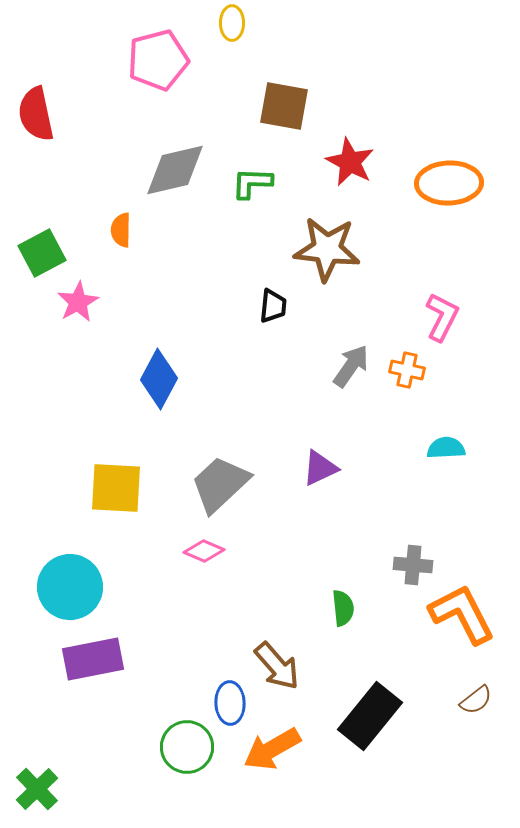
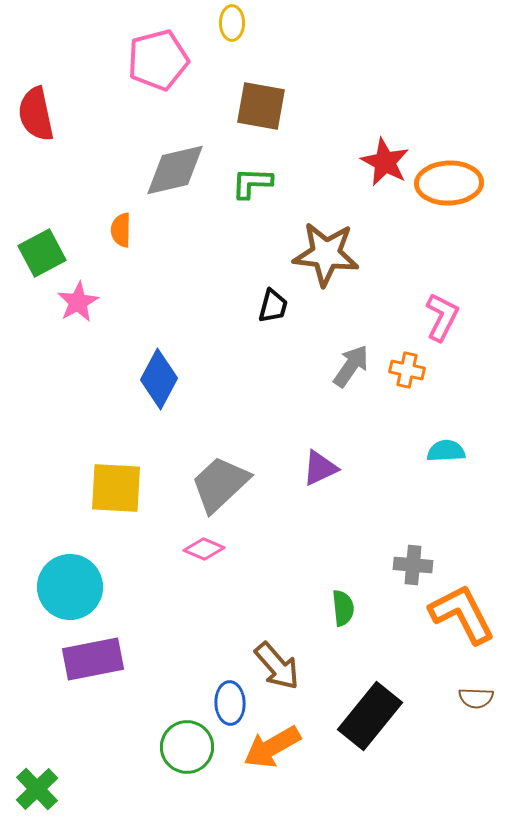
brown square: moved 23 px left
red star: moved 35 px right
brown star: moved 1 px left, 5 px down
black trapezoid: rotated 9 degrees clockwise
cyan semicircle: moved 3 px down
pink diamond: moved 2 px up
brown semicircle: moved 2 px up; rotated 40 degrees clockwise
orange arrow: moved 2 px up
